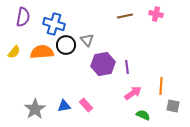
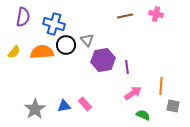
purple hexagon: moved 4 px up
pink rectangle: moved 1 px left, 1 px up
